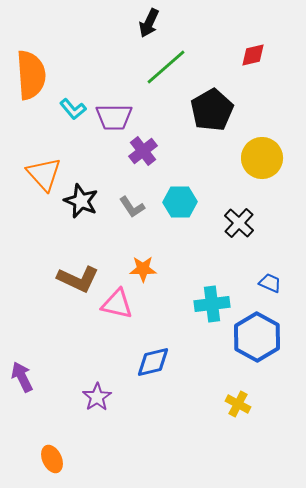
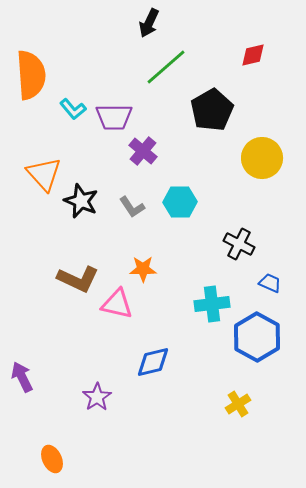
purple cross: rotated 12 degrees counterclockwise
black cross: moved 21 px down; rotated 16 degrees counterclockwise
yellow cross: rotated 30 degrees clockwise
